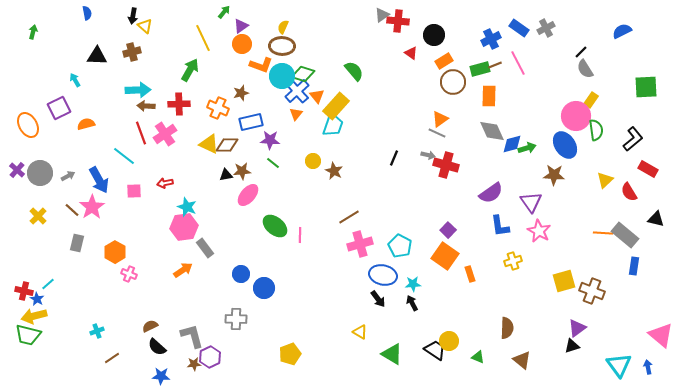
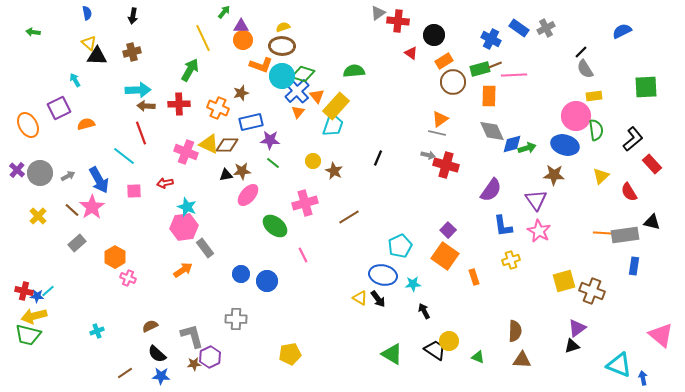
gray triangle at (382, 15): moved 4 px left, 2 px up
yellow triangle at (145, 26): moved 56 px left, 17 px down
purple triangle at (241, 26): rotated 35 degrees clockwise
yellow semicircle at (283, 27): rotated 48 degrees clockwise
green arrow at (33, 32): rotated 96 degrees counterclockwise
blue cross at (491, 39): rotated 36 degrees counterclockwise
orange circle at (242, 44): moved 1 px right, 4 px up
pink line at (518, 63): moved 4 px left, 12 px down; rotated 65 degrees counterclockwise
green semicircle at (354, 71): rotated 55 degrees counterclockwise
yellow rectangle at (591, 100): moved 3 px right, 4 px up; rotated 49 degrees clockwise
orange triangle at (296, 114): moved 2 px right, 2 px up
gray line at (437, 133): rotated 12 degrees counterclockwise
pink cross at (165, 134): moved 21 px right, 18 px down; rotated 35 degrees counterclockwise
blue ellipse at (565, 145): rotated 40 degrees counterclockwise
black line at (394, 158): moved 16 px left
red rectangle at (648, 169): moved 4 px right, 5 px up; rotated 18 degrees clockwise
yellow triangle at (605, 180): moved 4 px left, 4 px up
purple semicircle at (491, 193): moved 3 px up; rotated 20 degrees counterclockwise
purple triangle at (531, 202): moved 5 px right, 2 px up
black triangle at (656, 219): moved 4 px left, 3 px down
blue L-shape at (500, 226): moved 3 px right
pink line at (300, 235): moved 3 px right, 20 px down; rotated 28 degrees counterclockwise
gray rectangle at (625, 235): rotated 48 degrees counterclockwise
gray rectangle at (77, 243): rotated 36 degrees clockwise
pink cross at (360, 244): moved 55 px left, 41 px up
cyan pentagon at (400, 246): rotated 20 degrees clockwise
orange hexagon at (115, 252): moved 5 px down
yellow cross at (513, 261): moved 2 px left, 1 px up
pink cross at (129, 274): moved 1 px left, 4 px down
orange rectangle at (470, 274): moved 4 px right, 3 px down
cyan line at (48, 284): moved 7 px down
blue circle at (264, 288): moved 3 px right, 7 px up
blue star at (37, 299): moved 3 px up; rotated 24 degrees counterclockwise
black arrow at (412, 303): moved 12 px right, 8 px down
brown semicircle at (507, 328): moved 8 px right, 3 px down
yellow triangle at (360, 332): moved 34 px up
black semicircle at (157, 347): moved 7 px down
yellow pentagon at (290, 354): rotated 10 degrees clockwise
brown line at (112, 358): moved 13 px right, 15 px down
brown triangle at (522, 360): rotated 36 degrees counterclockwise
cyan triangle at (619, 365): rotated 32 degrees counterclockwise
blue arrow at (648, 367): moved 5 px left, 11 px down
